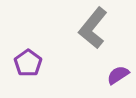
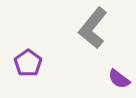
purple semicircle: moved 1 px right, 4 px down; rotated 110 degrees counterclockwise
